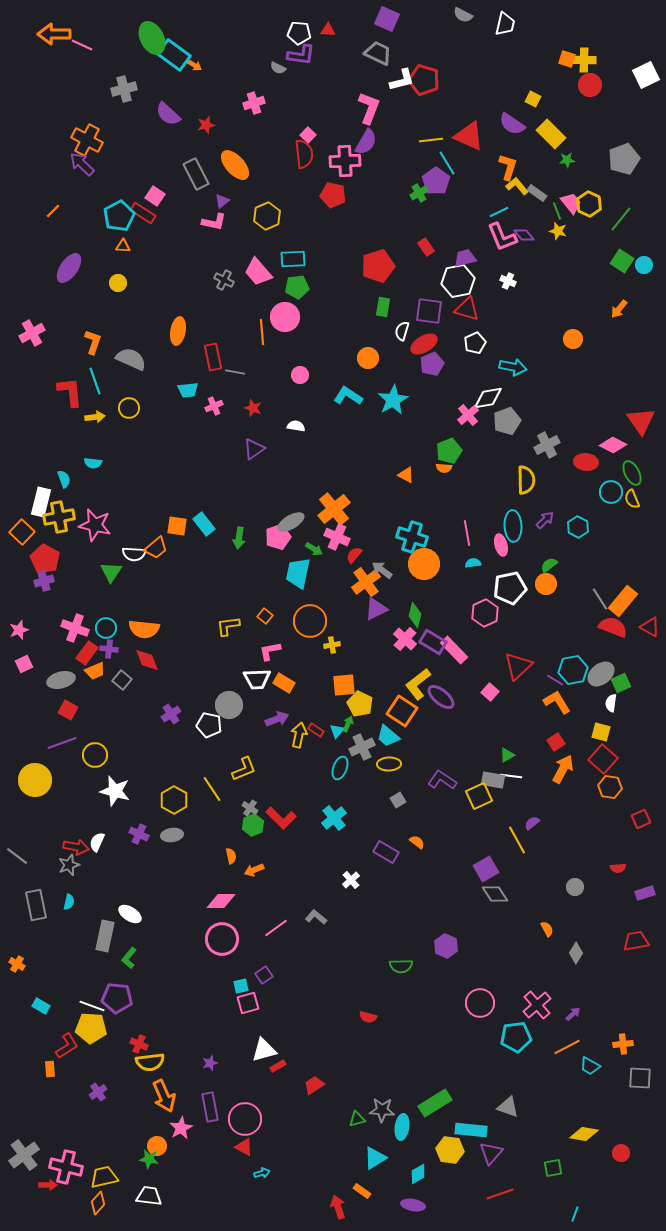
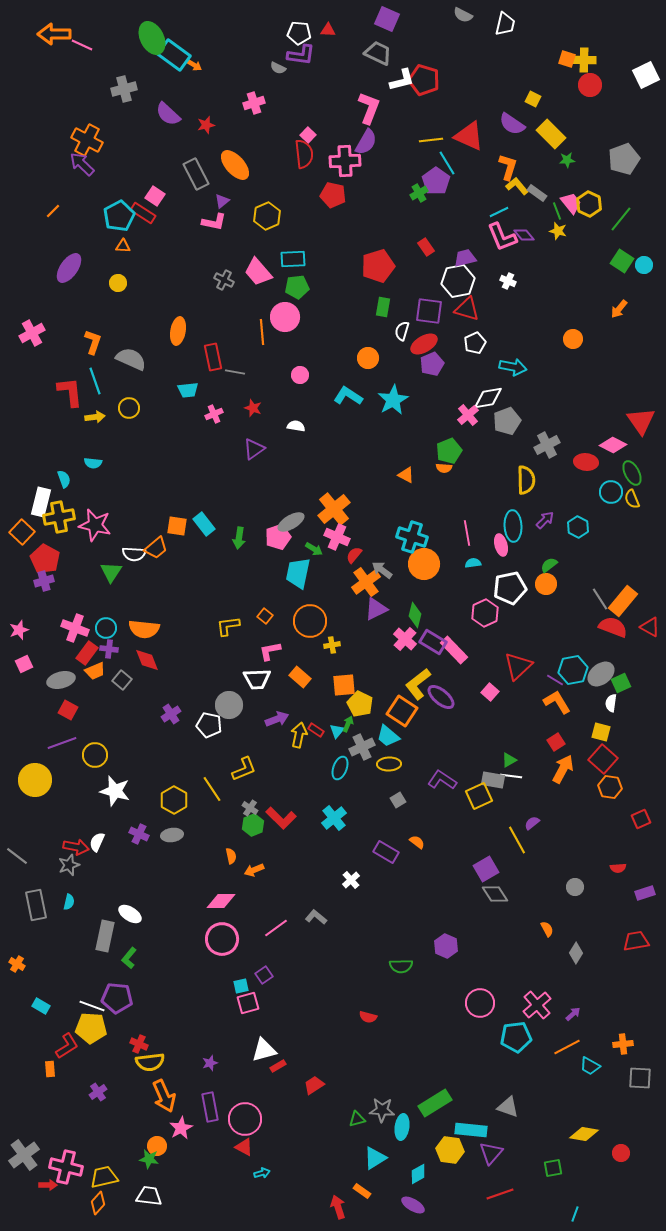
pink cross at (214, 406): moved 8 px down
orange rectangle at (284, 683): moved 16 px right, 6 px up; rotated 10 degrees clockwise
green triangle at (507, 755): moved 2 px right, 5 px down
purple ellipse at (413, 1205): rotated 20 degrees clockwise
